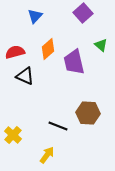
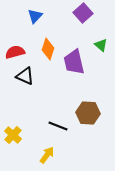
orange diamond: rotated 30 degrees counterclockwise
